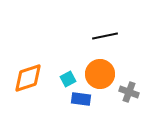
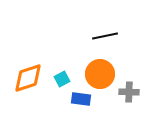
cyan square: moved 6 px left
gray cross: rotated 18 degrees counterclockwise
